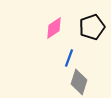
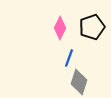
pink diamond: moved 6 px right; rotated 30 degrees counterclockwise
